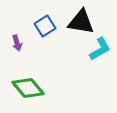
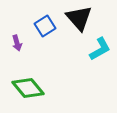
black triangle: moved 2 px left, 4 px up; rotated 40 degrees clockwise
